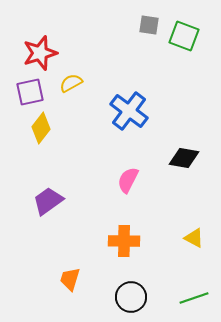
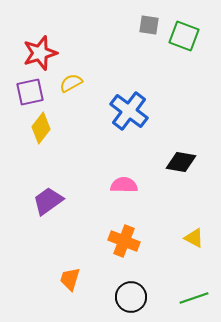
black diamond: moved 3 px left, 4 px down
pink semicircle: moved 4 px left, 5 px down; rotated 64 degrees clockwise
orange cross: rotated 20 degrees clockwise
